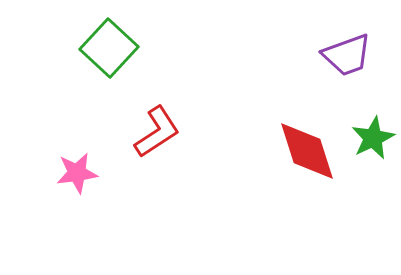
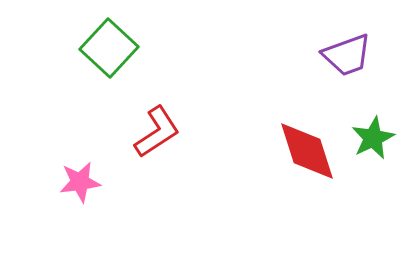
pink star: moved 3 px right, 9 px down
